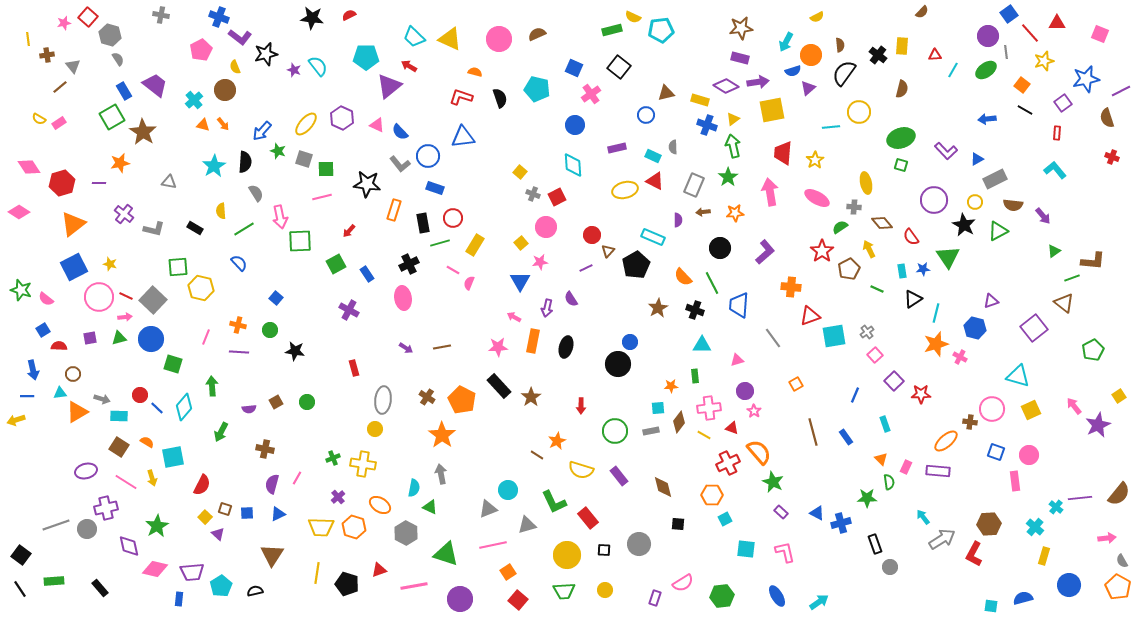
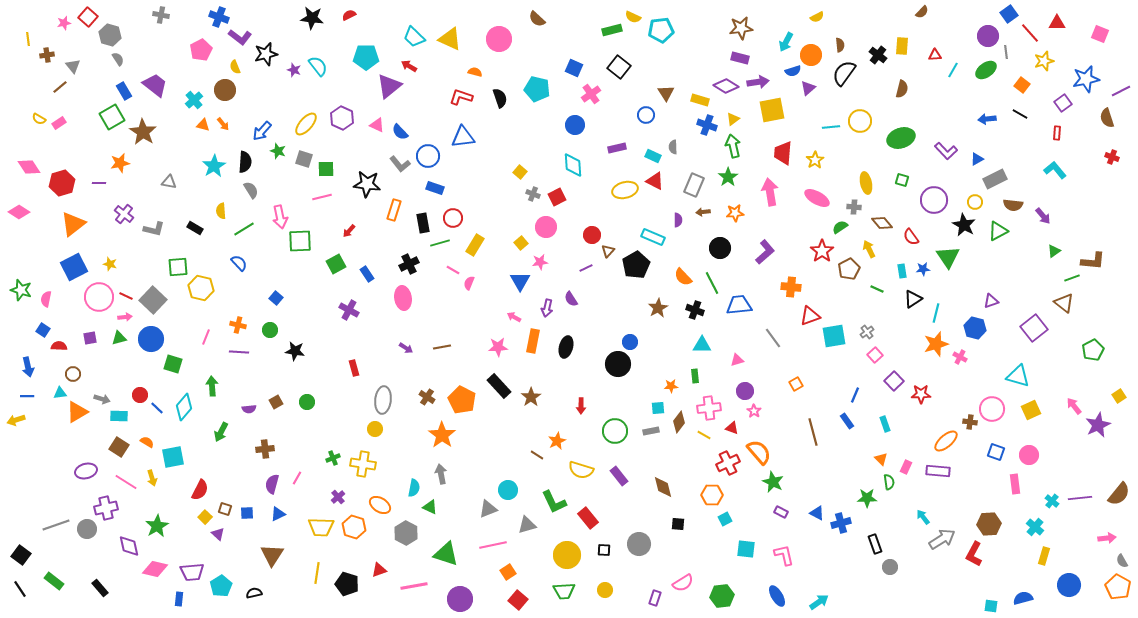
brown semicircle at (537, 34): moved 15 px up; rotated 114 degrees counterclockwise
brown triangle at (666, 93): rotated 48 degrees counterclockwise
black line at (1025, 110): moved 5 px left, 4 px down
yellow circle at (859, 112): moved 1 px right, 9 px down
green square at (901, 165): moved 1 px right, 15 px down
gray semicircle at (256, 193): moved 5 px left, 3 px up
pink semicircle at (46, 299): rotated 63 degrees clockwise
blue trapezoid at (739, 305): rotated 80 degrees clockwise
blue square at (43, 330): rotated 24 degrees counterclockwise
blue arrow at (33, 370): moved 5 px left, 3 px up
blue rectangle at (846, 437): moved 1 px right, 16 px up
brown cross at (265, 449): rotated 18 degrees counterclockwise
pink rectangle at (1015, 481): moved 3 px down
red semicircle at (202, 485): moved 2 px left, 5 px down
cyan cross at (1056, 507): moved 4 px left, 6 px up
purple rectangle at (781, 512): rotated 16 degrees counterclockwise
pink L-shape at (785, 552): moved 1 px left, 3 px down
green rectangle at (54, 581): rotated 42 degrees clockwise
black semicircle at (255, 591): moved 1 px left, 2 px down
